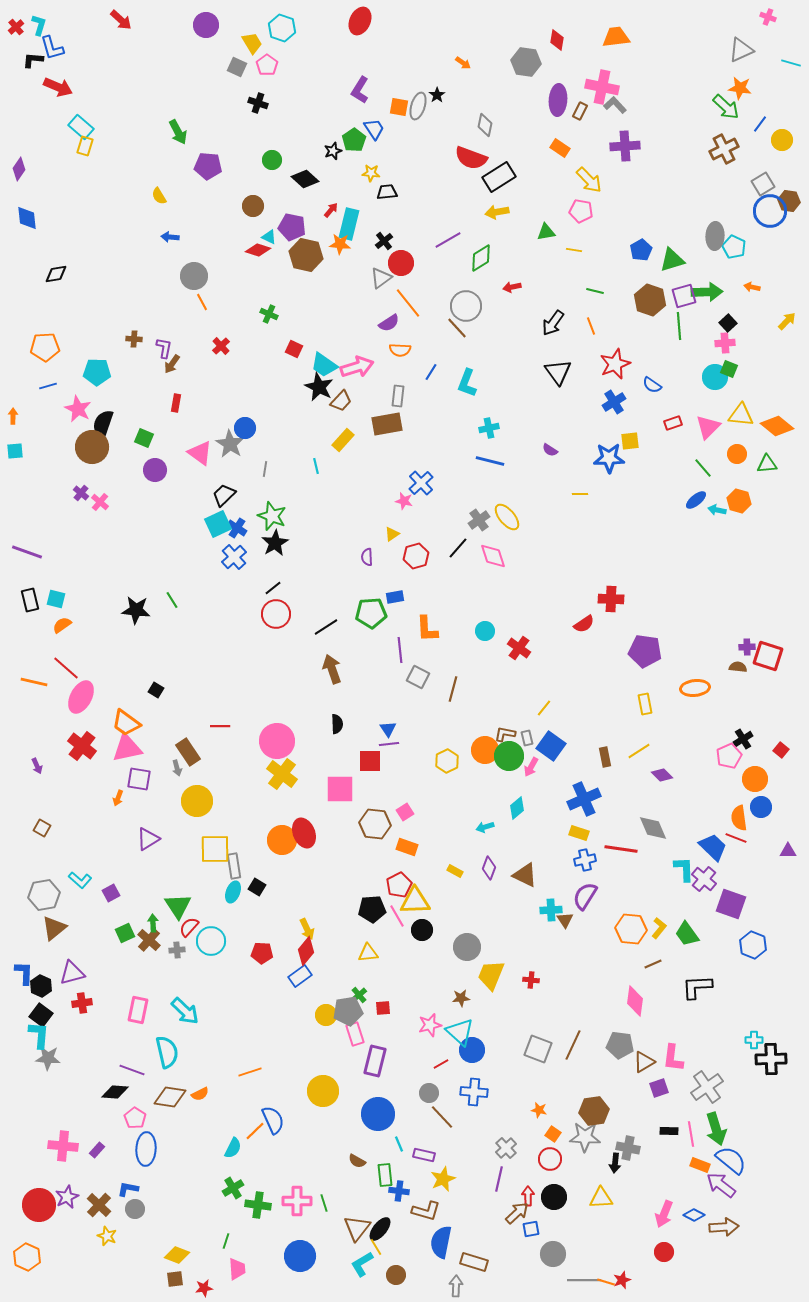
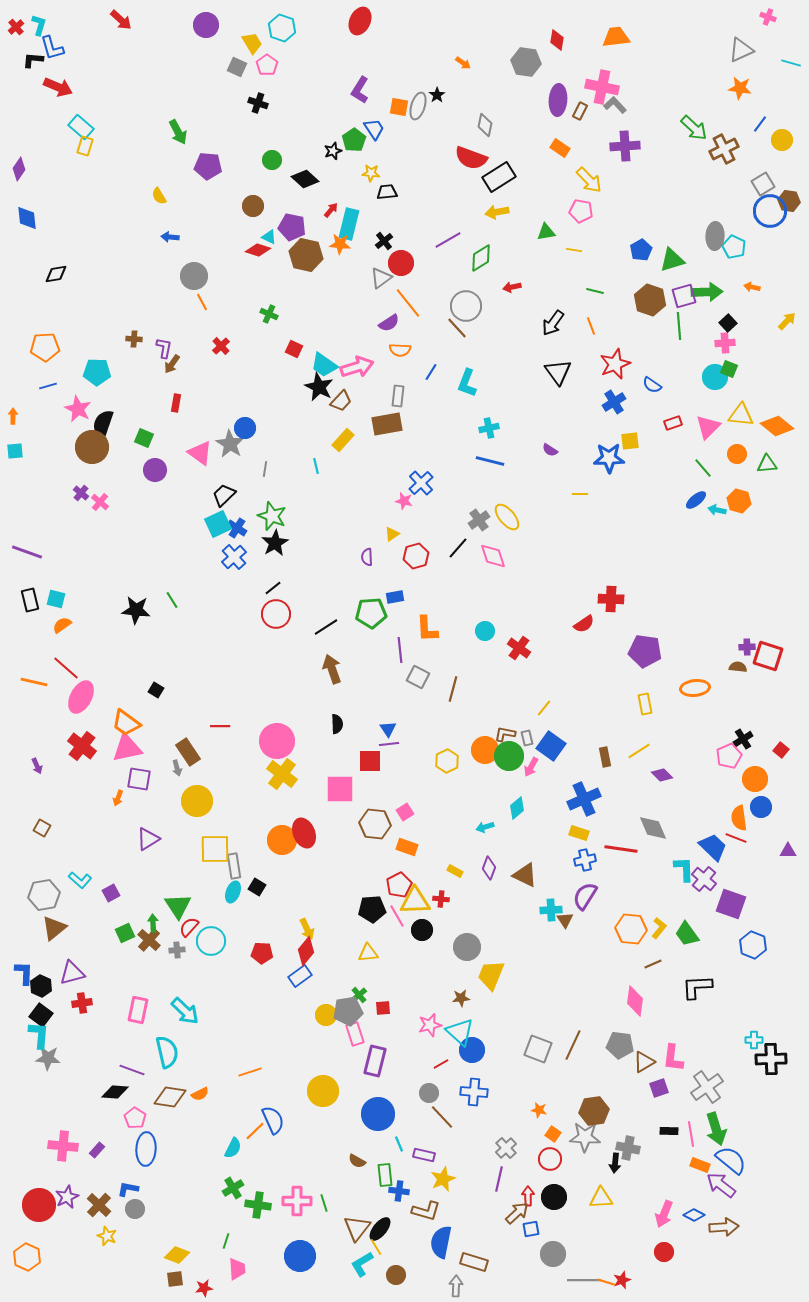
green arrow at (726, 107): moved 32 px left, 21 px down
red cross at (531, 980): moved 90 px left, 81 px up
